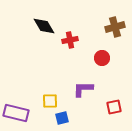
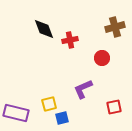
black diamond: moved 3 px down; rotated 10 degrees clockwise
purple L-shape: rotated 25 degrees counterclockwise
yellow square: moved 1 px left, 3 px down; rotated 14 degrees counterclockwise
